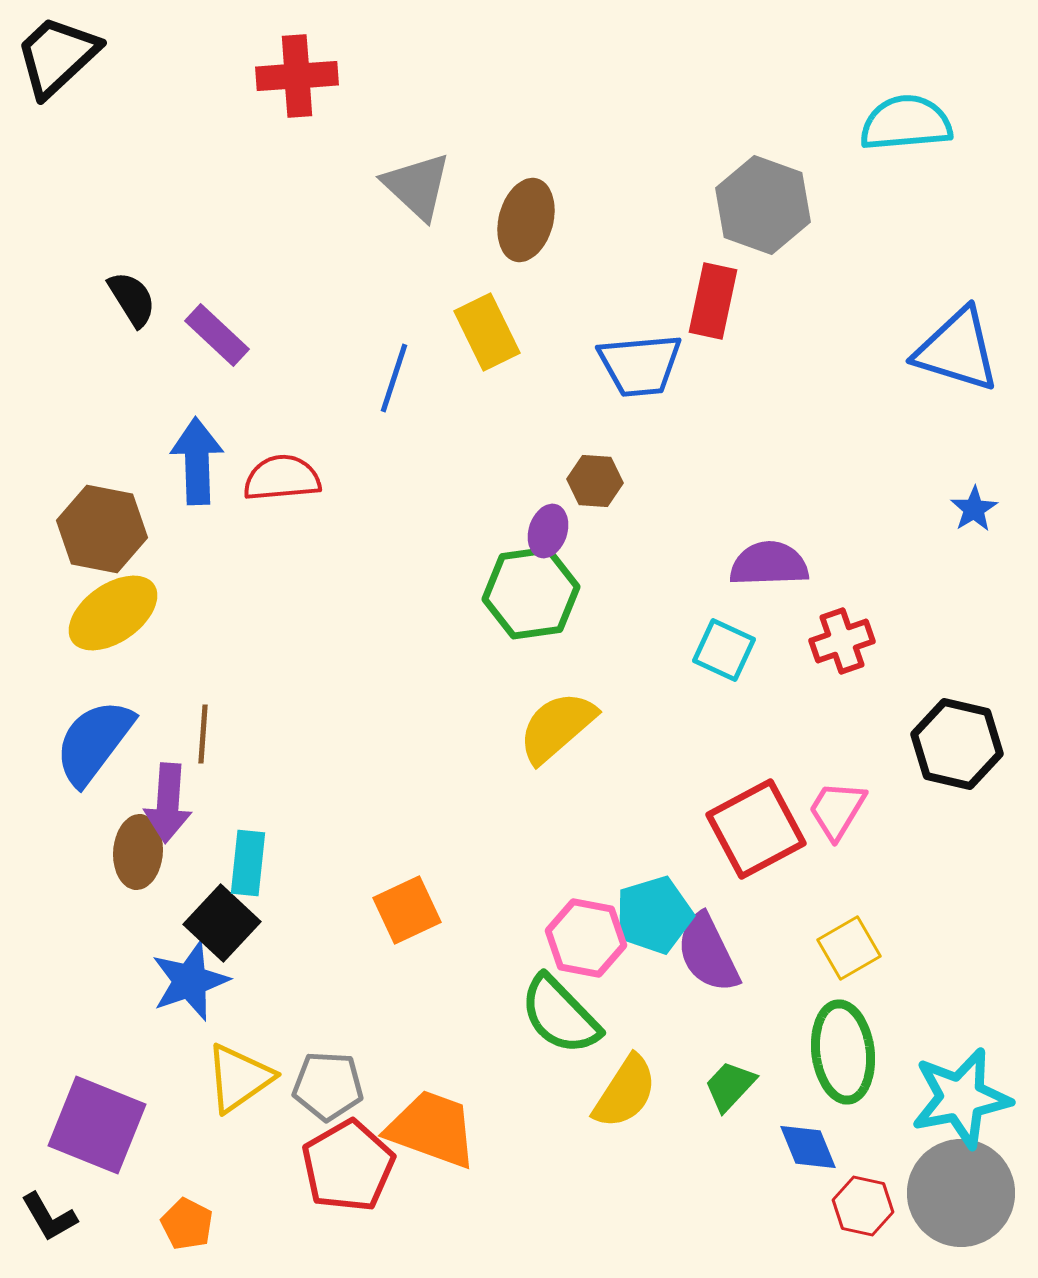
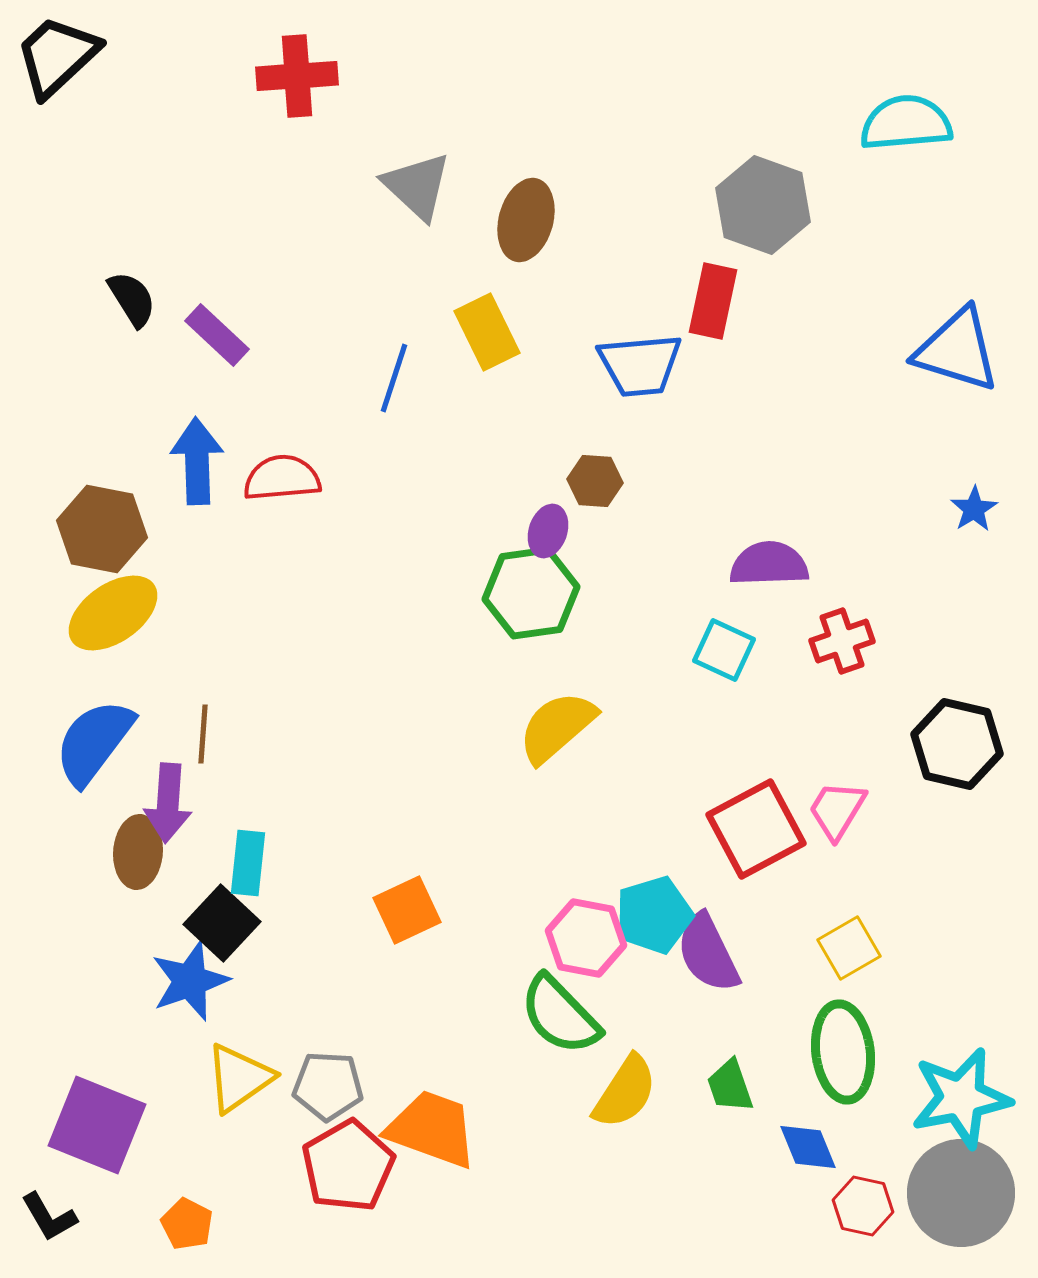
green trapezoid at (730, 1086): rotated 62 degrees counterclockwise
